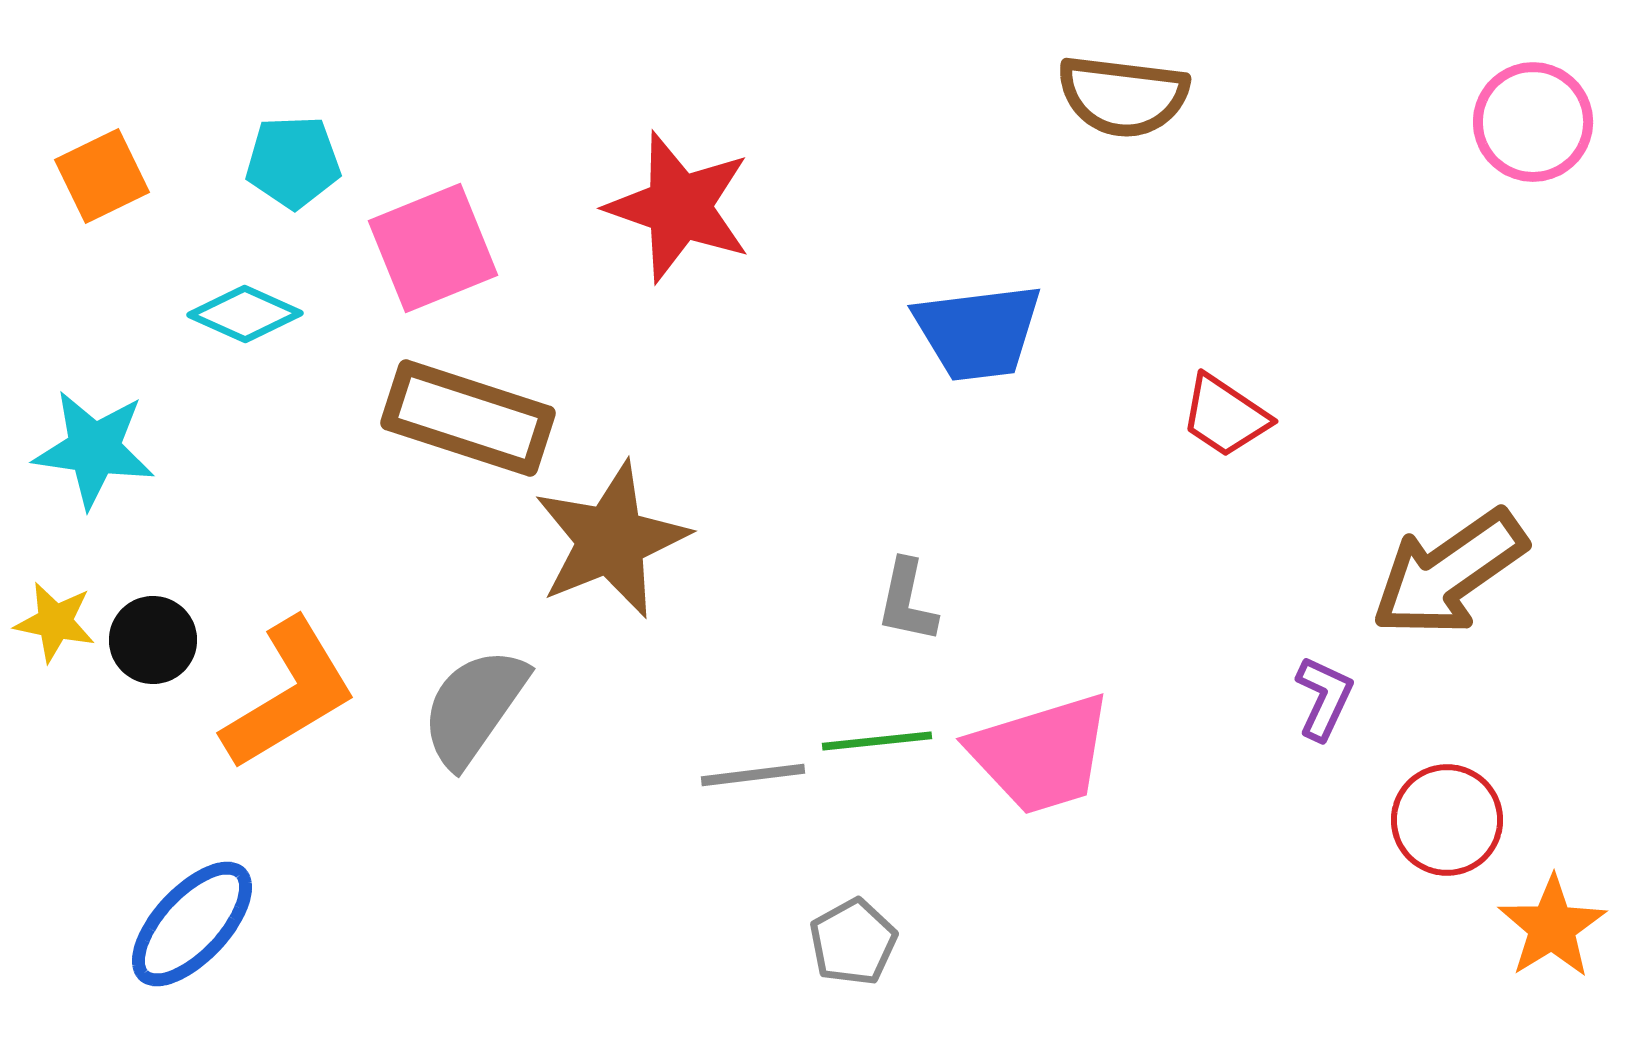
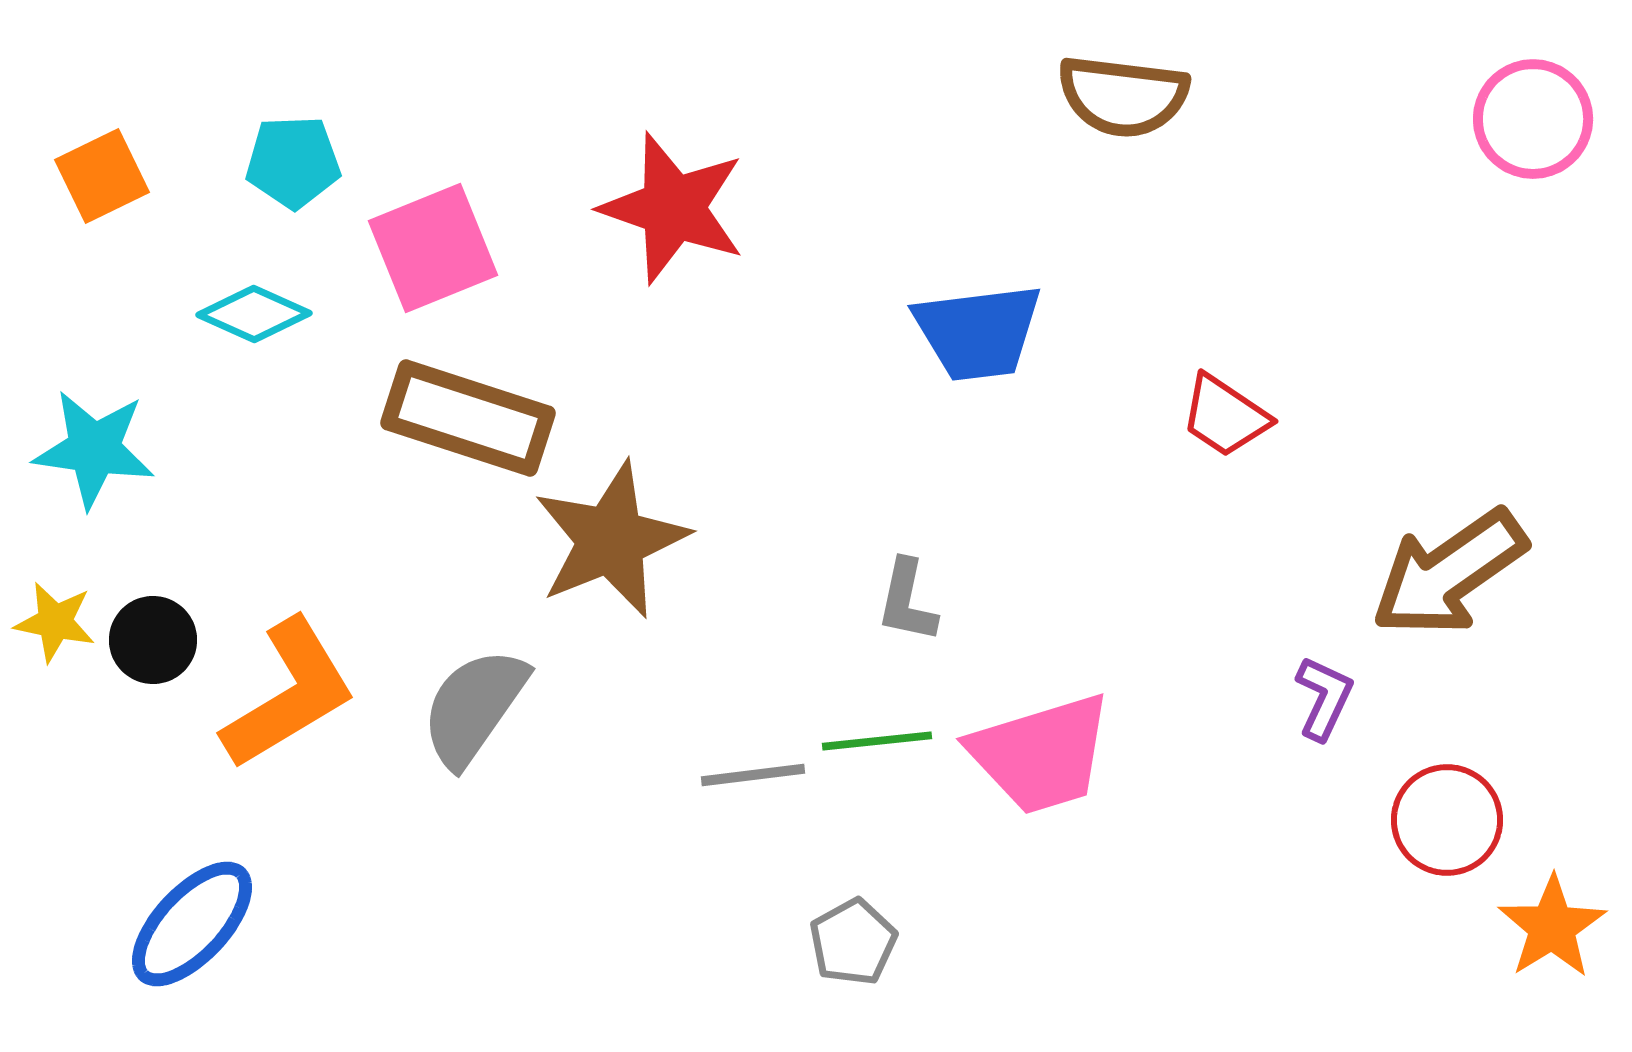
pink circle: moved 3 px up
red star: moved 6 px left, 1 px down
cyan diamond: moved 9 px right
